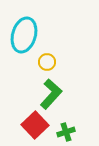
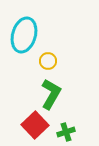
yellow circle: moved 1 px right, 1 px up
green L-shape: rotated 12 degrees counterclockwise
